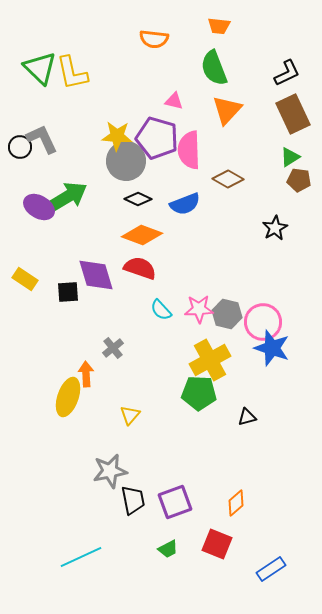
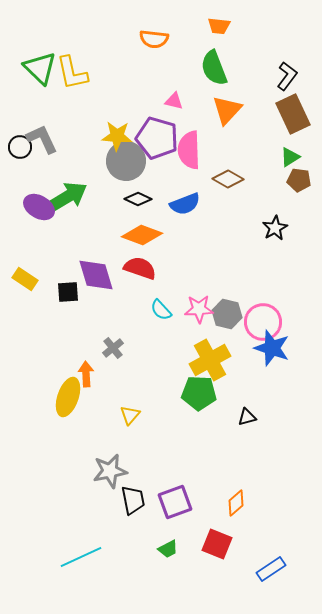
black L-shape at (287, 73): moved 3 px down; rotated 28 degrees counterclockwise
